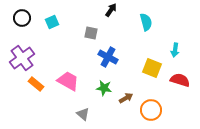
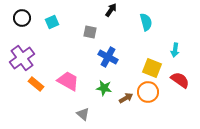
gray square: moved 1 px left, 1 px up
red semicircle: rotated 18 degrees clockwise
orange circle: moved 3 px left, 18 px up
